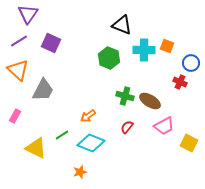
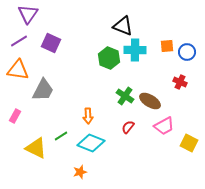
black triangle: moved 1 px right, 1 px down
orange square: rotated 24 degrees counterclockwise
cyan cross: moved 9 px left
blue circle: moved 4 px left, 11 px up
orange triangle: rotated 35 degrees counterclockwise
green cross: rotated 18 degrees clockwise
orange arrow: rotated 56 degrees counterclockwise
red semicircle: moved 1 px right
green line: moved 1 px left, 1 px down
